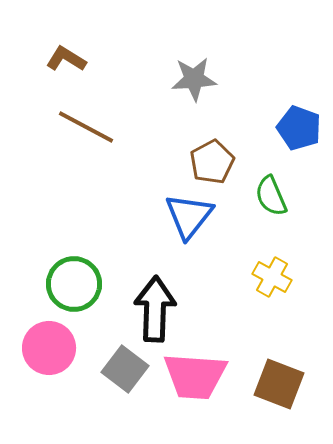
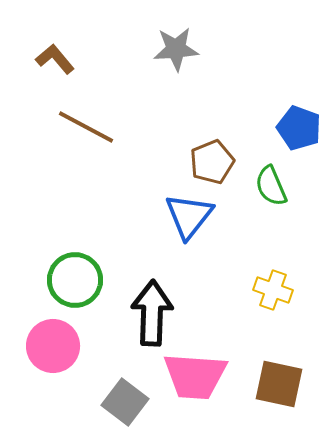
brown L-shape: moved 11 px left; rotated 18 degrees clockwise
gray star: moved 18 px left, 30 px up
brown pentagon: rotated 6 degrees clockwise
green semicircle: moved 10 px up
yellow cross: moved 1 px right, 13 px down; rotated 9 degrees counterclockwise
green circle: moved 1 px right, 4 px up
black arrow: moved 3 px left, 4 px down
pink circle: moved 4 px right, 2 px up
gray square: moved 33 px down
brown square: rotated 9 degrees counterclockwise
